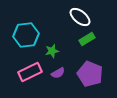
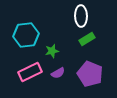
white ellipse: moved 1 px right, 1 px up; rotated 50 degrees clockwise
